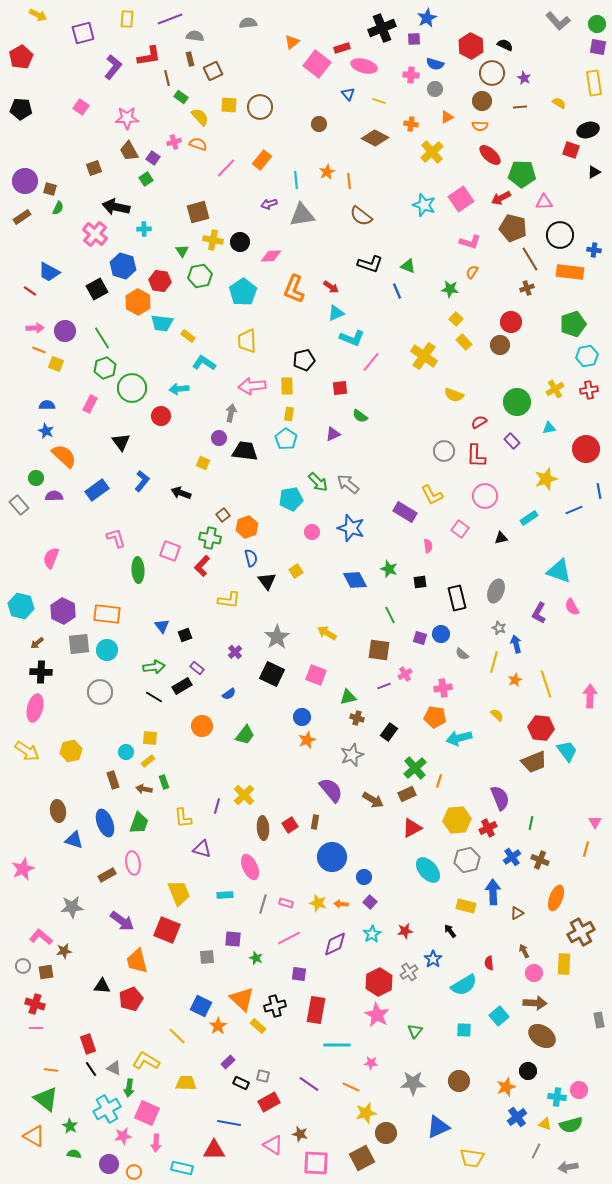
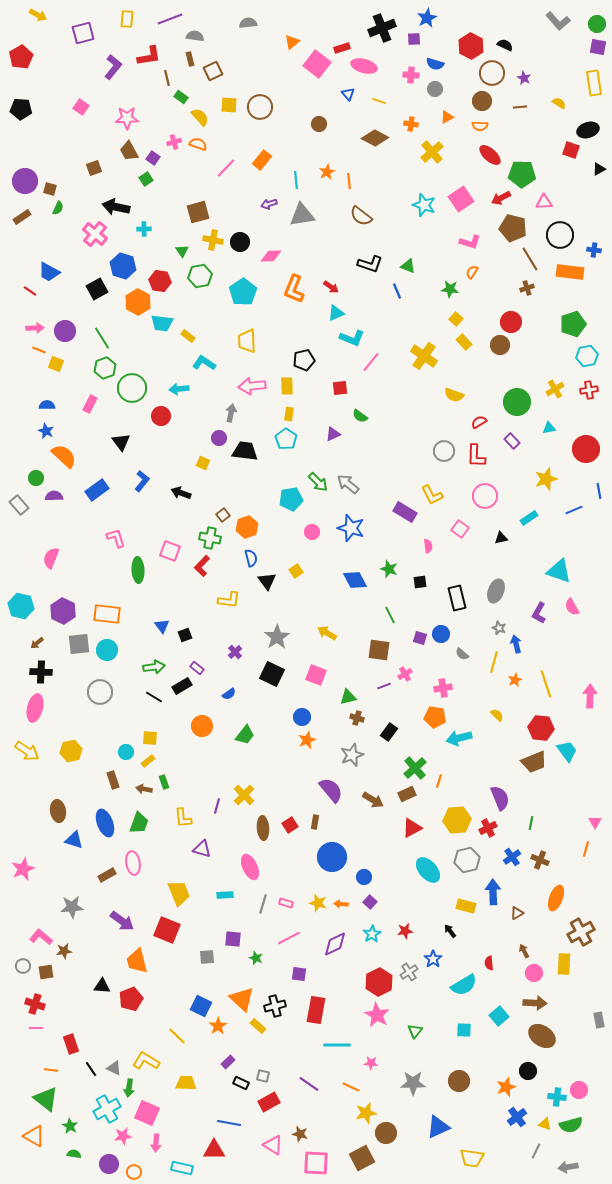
black triangle at (594, 172): moved 5 px right, 3 px up
red rectangle at (88, 1044): moved 17 px left
